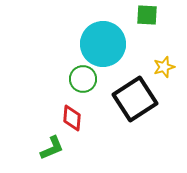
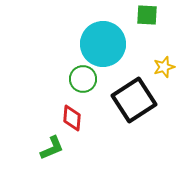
black square: moved 1 px left, 1 px down
